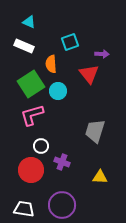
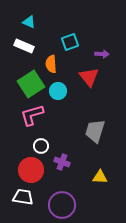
red triangle: moved 3 px down
white trapezoid: moved 1 px left, 12 px up
